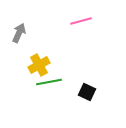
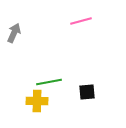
gray arrow: moved 5 px left
yellow cross: moved 2 px left, 36 px down; rotated 30 degrees clockwise
black square: rotated 30 degrees counterclockwise
